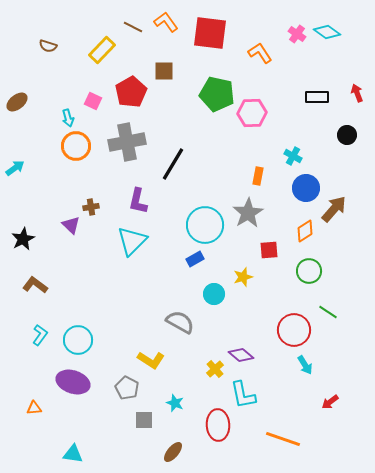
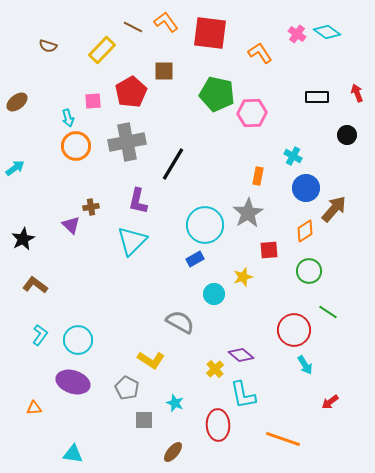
pink square at (93, 101): rotated 30 degrees counterclockwise
